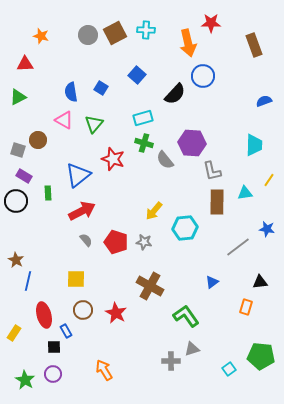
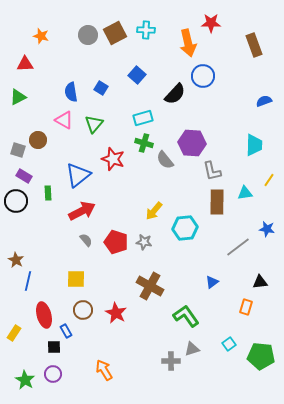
cyan square at (229, 369): moved 25 px up
